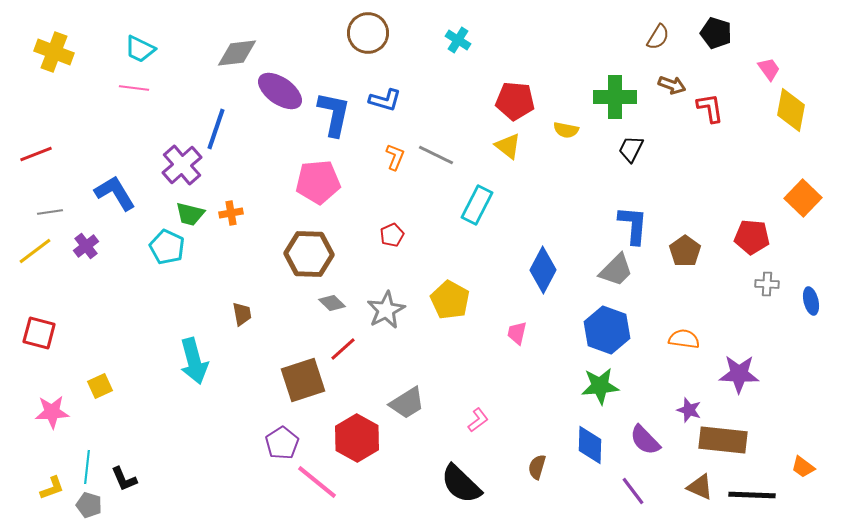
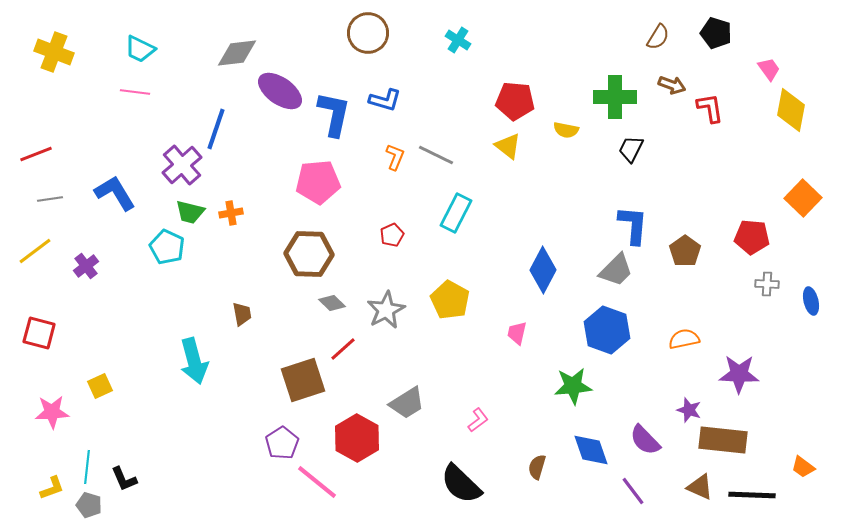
pink line at (134, 88): moved 1 px right, 4 px down
cyan rectangle at (477, 205): moved 21 px left, 8 px down
gray line at (50, 212): moved 13 px up
green trapezoid at (190, 214): moved 2 px up
purple cross at (86, 246): moved 20 px down
orange semicircle at (684, 339): rotated 20 degrees counterclockwise
green star at (600, 386): moved 27 px left
blue diamond at (590, 445): moved 1 px right, 5 px down; rotated 21 degrees counterclockwise
